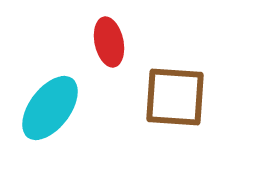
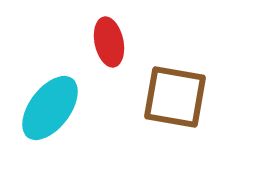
brown square: rotated 6 degrees clockwise
